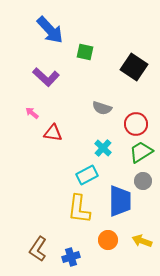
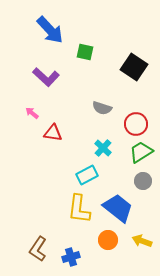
blue trapezoid: moved 2 px left, 7 px down; rotated 52 degrees counterclockwise
